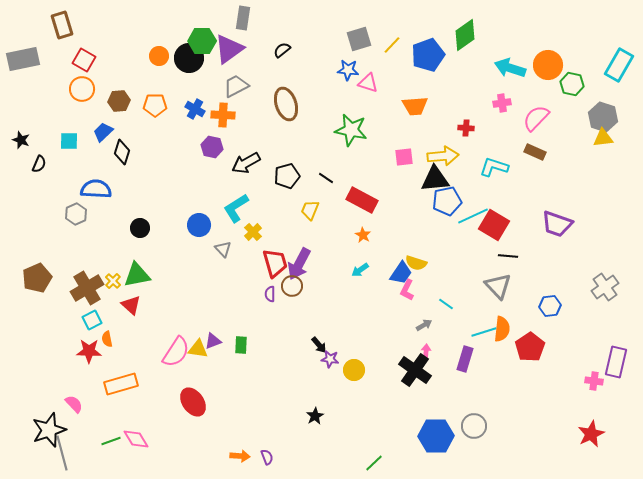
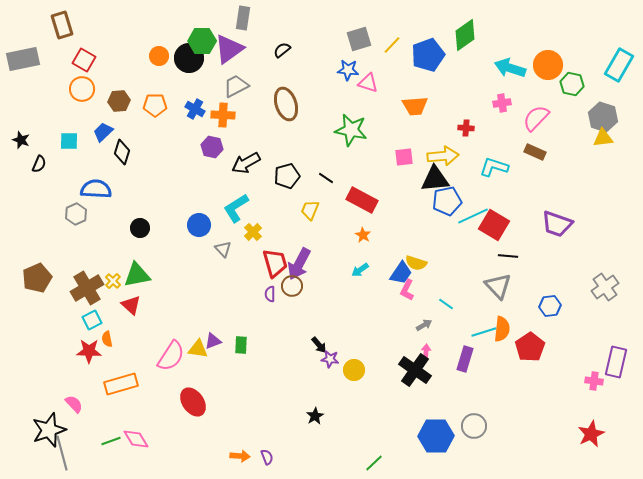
pink semicircle at (176, 352): moved 5 px left, 4 px down
